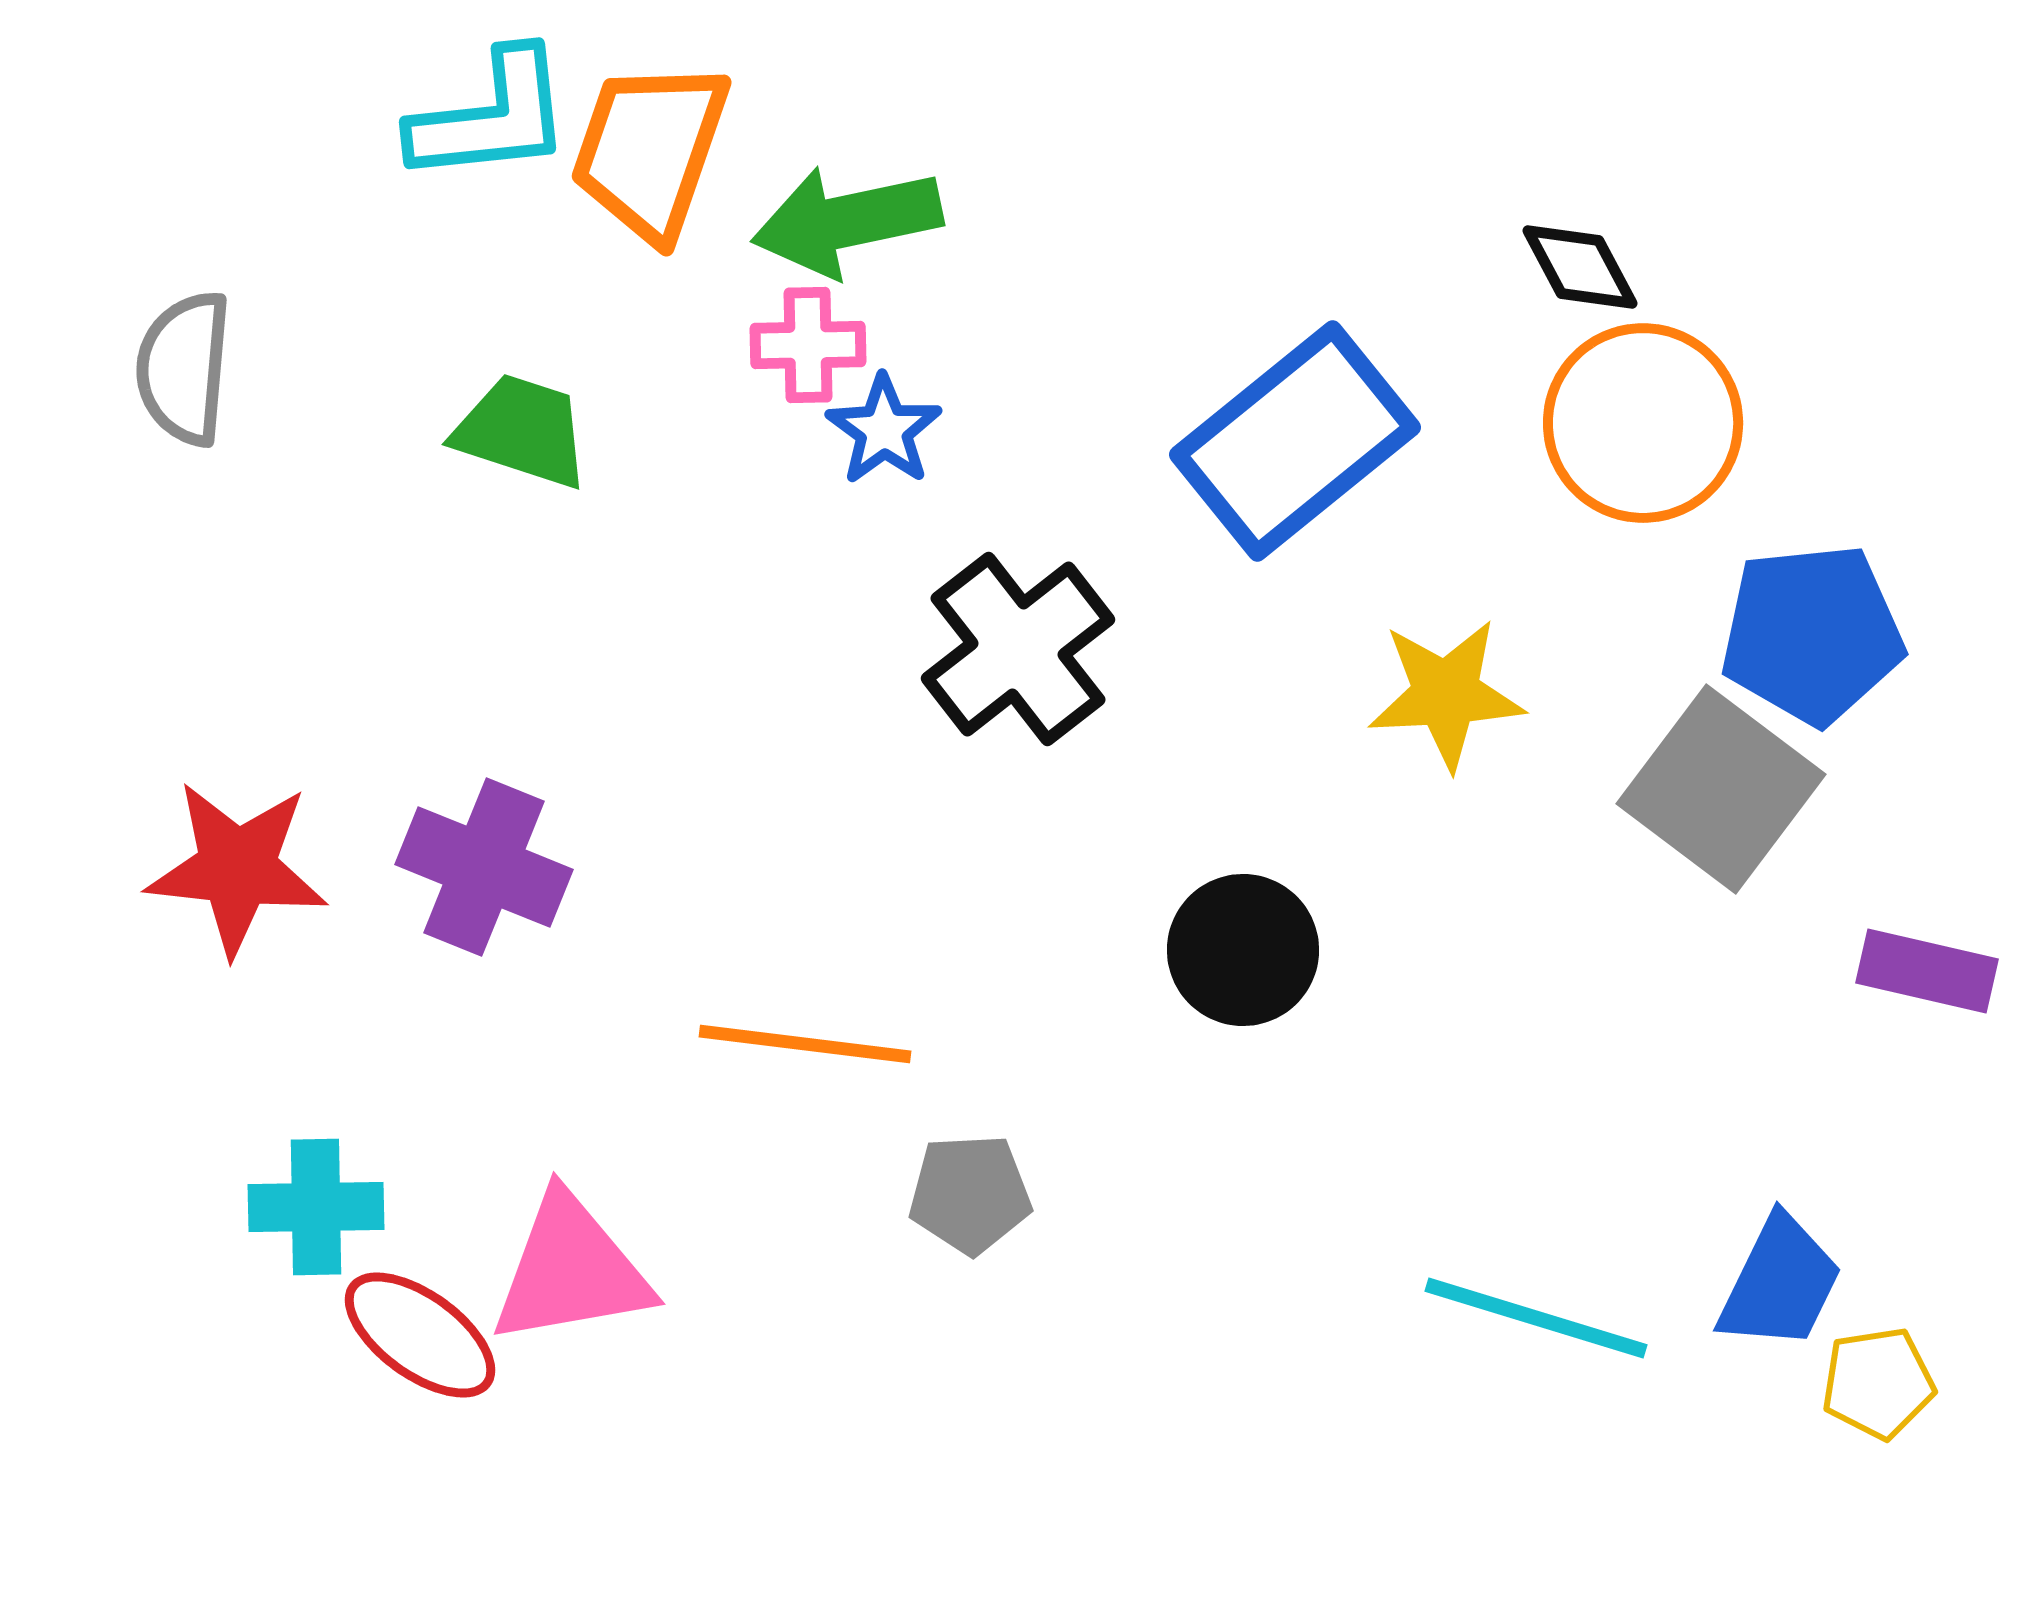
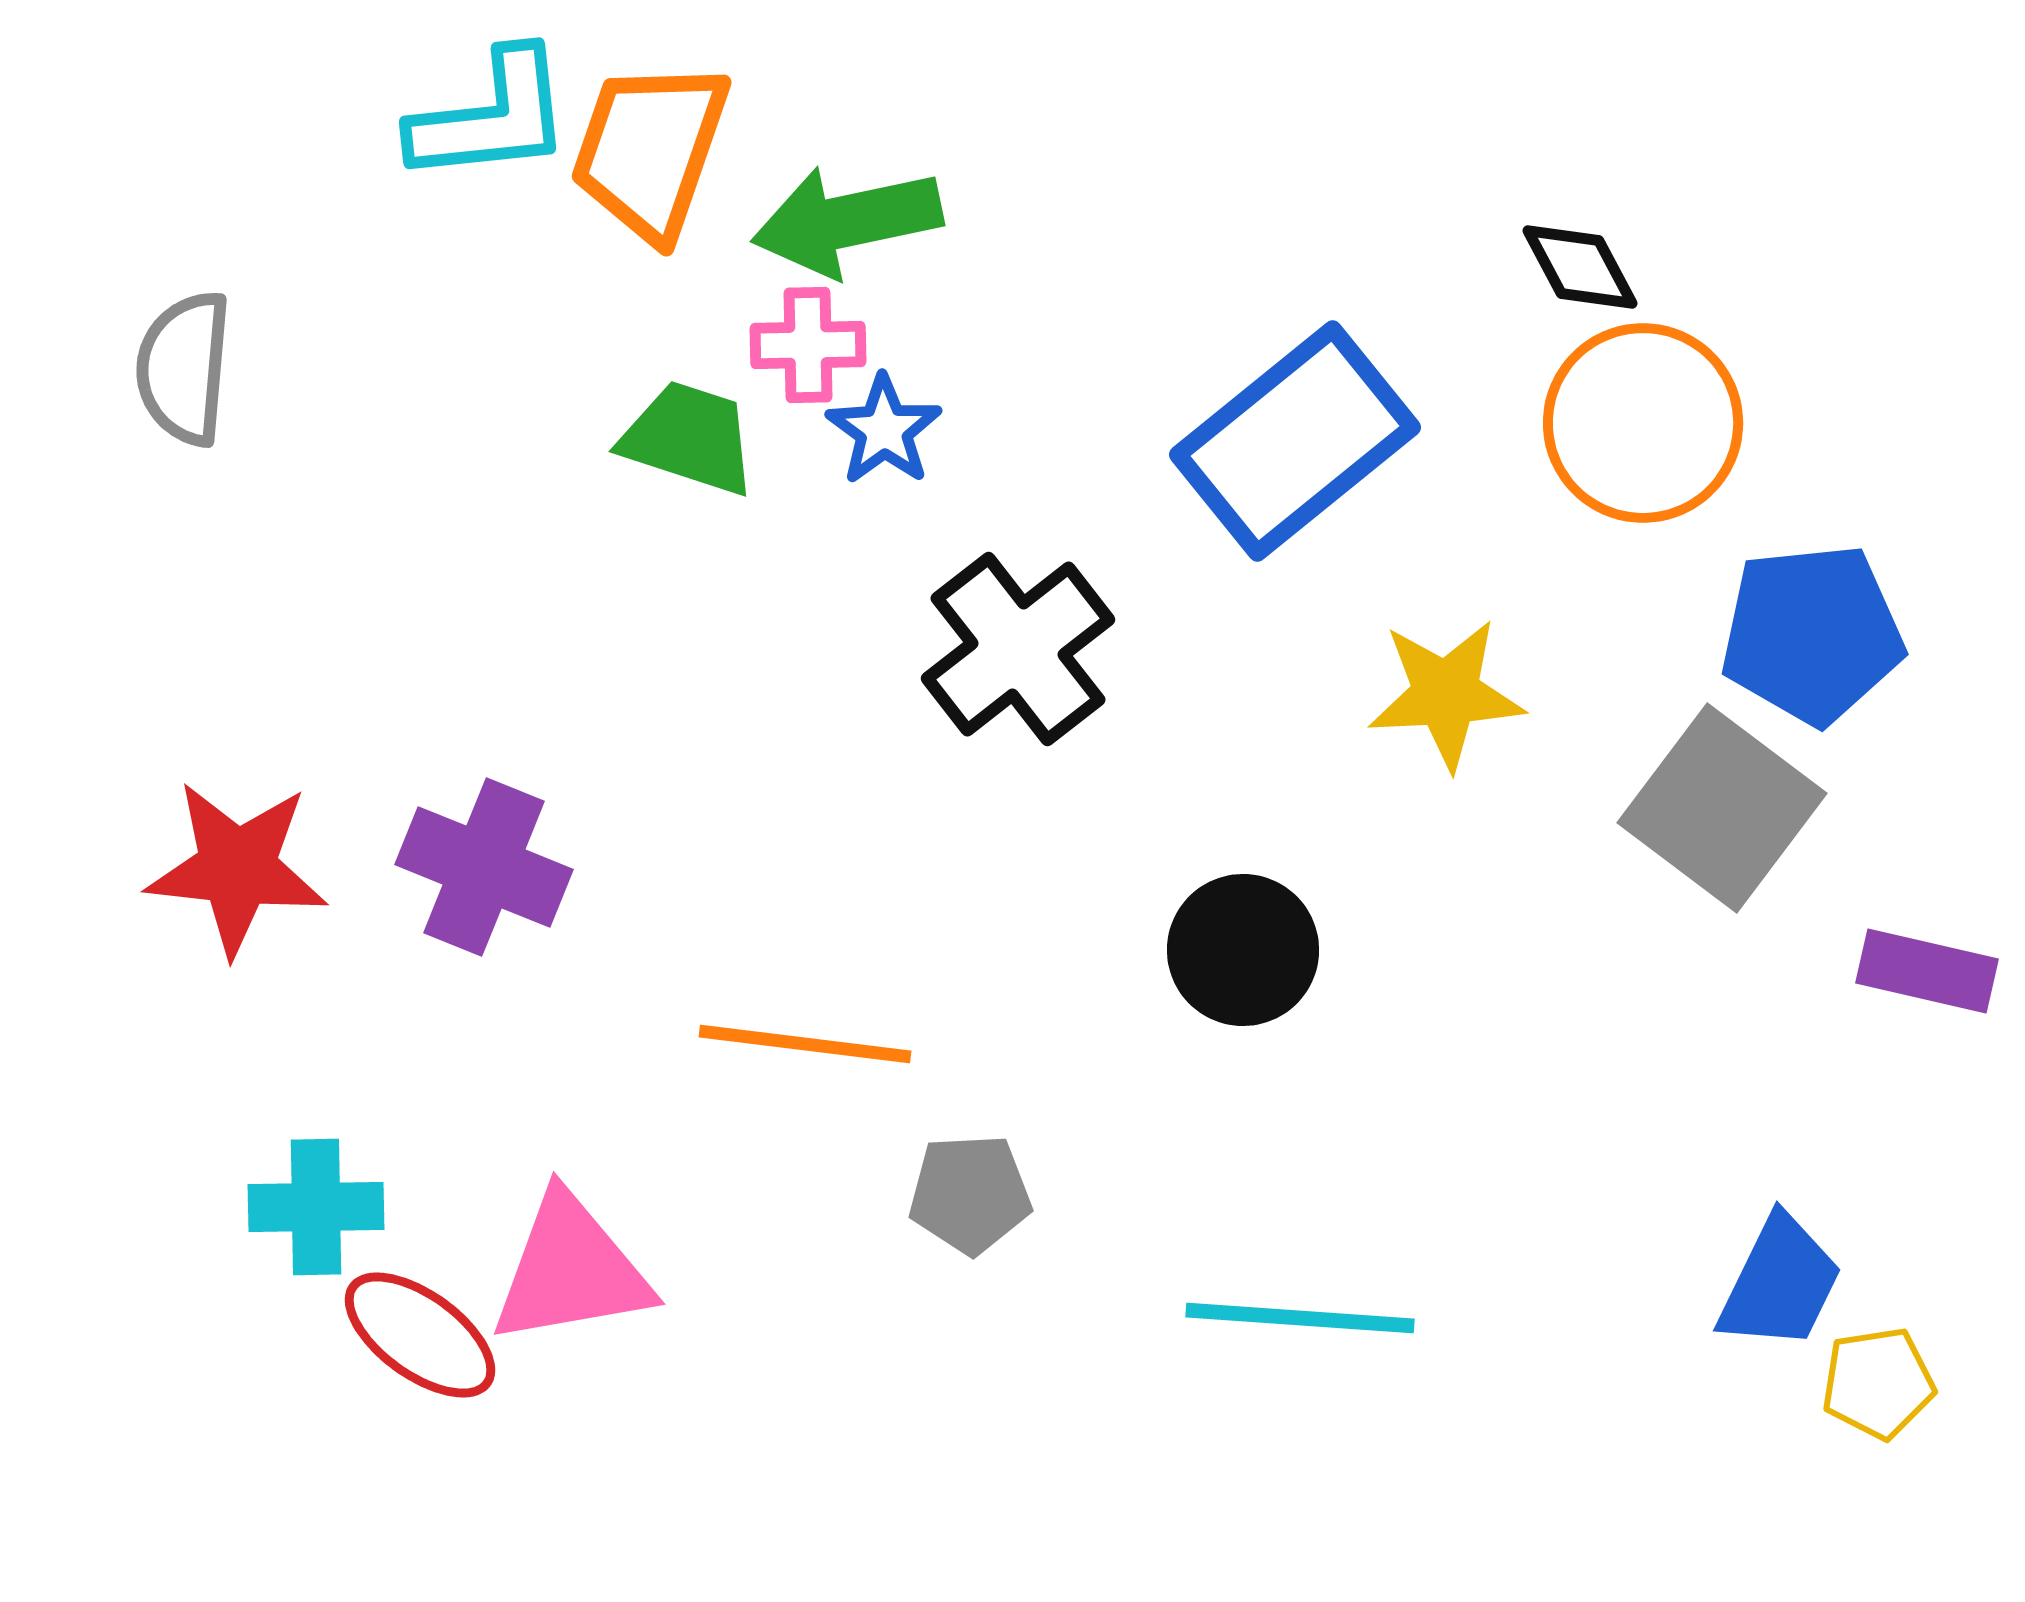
green trapezoid: moved 167 px right, 7 px down
gray square: moved 1 px right, 19 px down
cyan line: moved 236 px left; rotated 13 degrees counterclockwise
